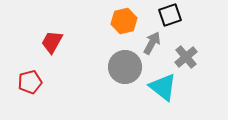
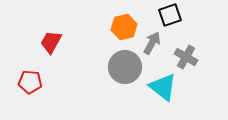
orange hexagon: moved 6 px down
red trapezoid: moved 1 px left
gray cross: rotated 20 degrees counterclockwise
red pentagon: rotated 20 degrees clockwise
